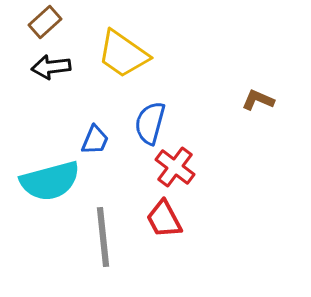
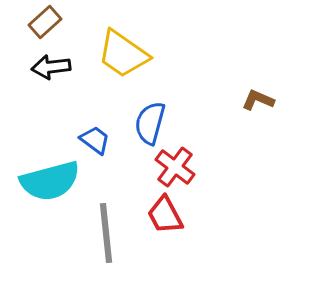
blue trapezoid: rotated 76 degrees counterclockwise
red trapezoid: moved 1 px right, 4 px up
gray line: moved 3 px right, 4 px up
